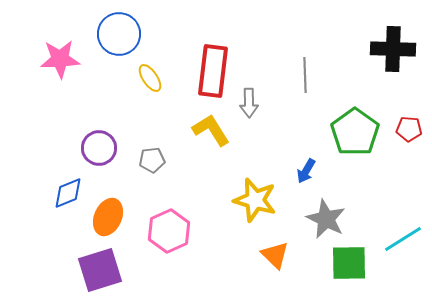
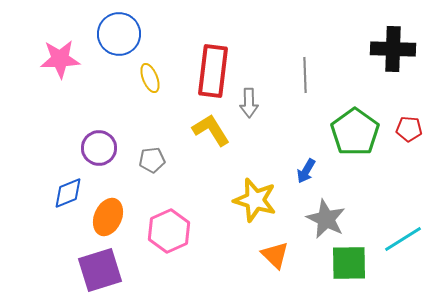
yellow ellipse: rotated 12 degrees clockwise
